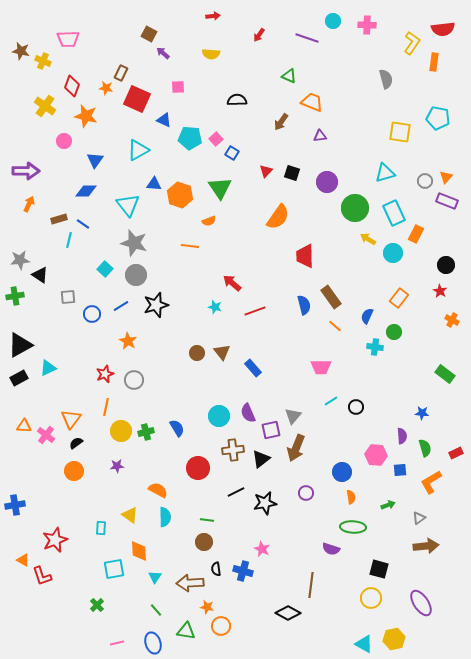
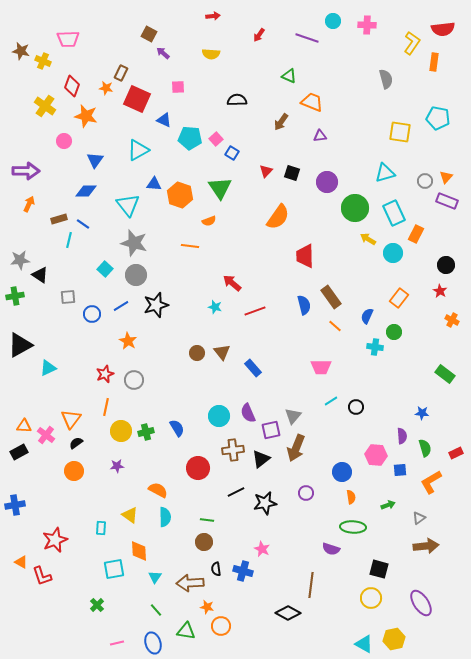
black rectangle at (19, 378): moved 74 px down
orange triangle at (23, 560): moved 2 px left, 2 px down
